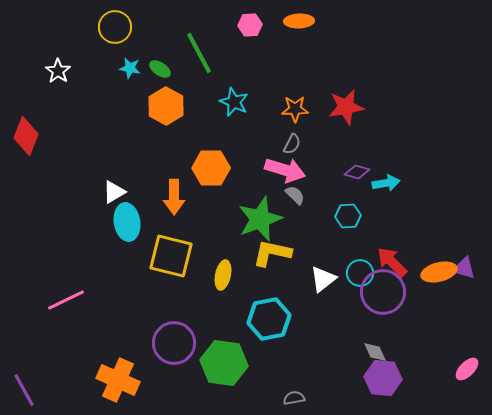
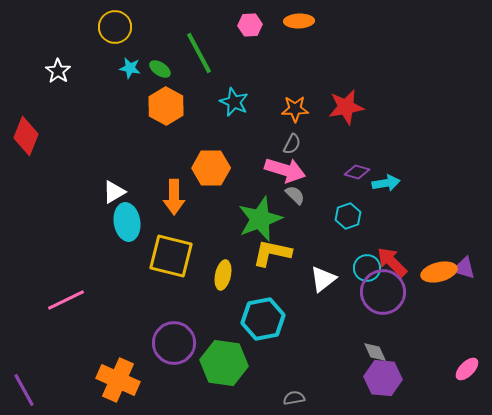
cyan hexagon at (348, 216): rotated 15 degrees counterclockwise
cyan circle at (360, 273): moved 7 px right, 5 px up
cyan hexagon at (269, 319): moved 6 px left
